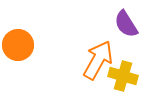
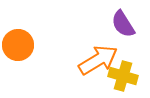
purple semicircle: moved 3 px left
orange arrow: rotated 30 degrees clockwise
